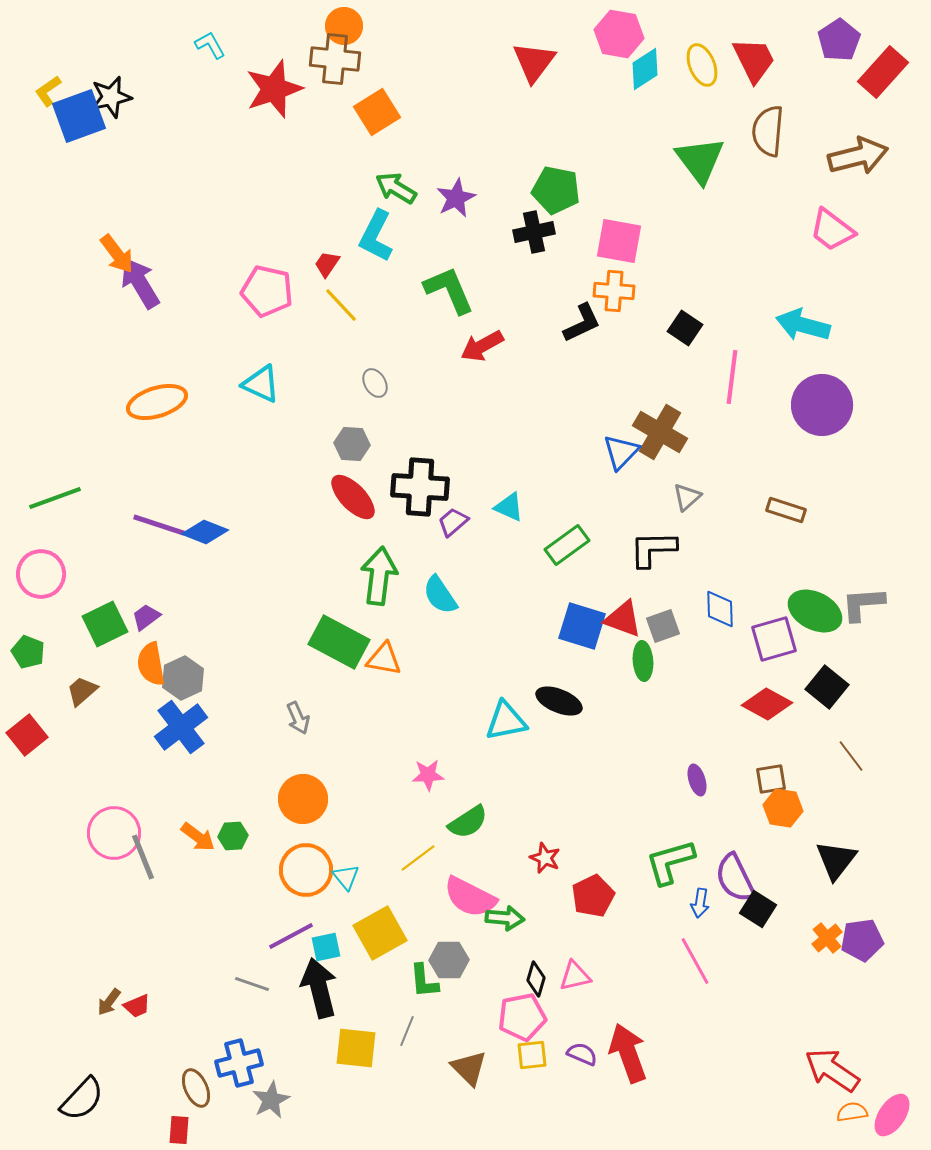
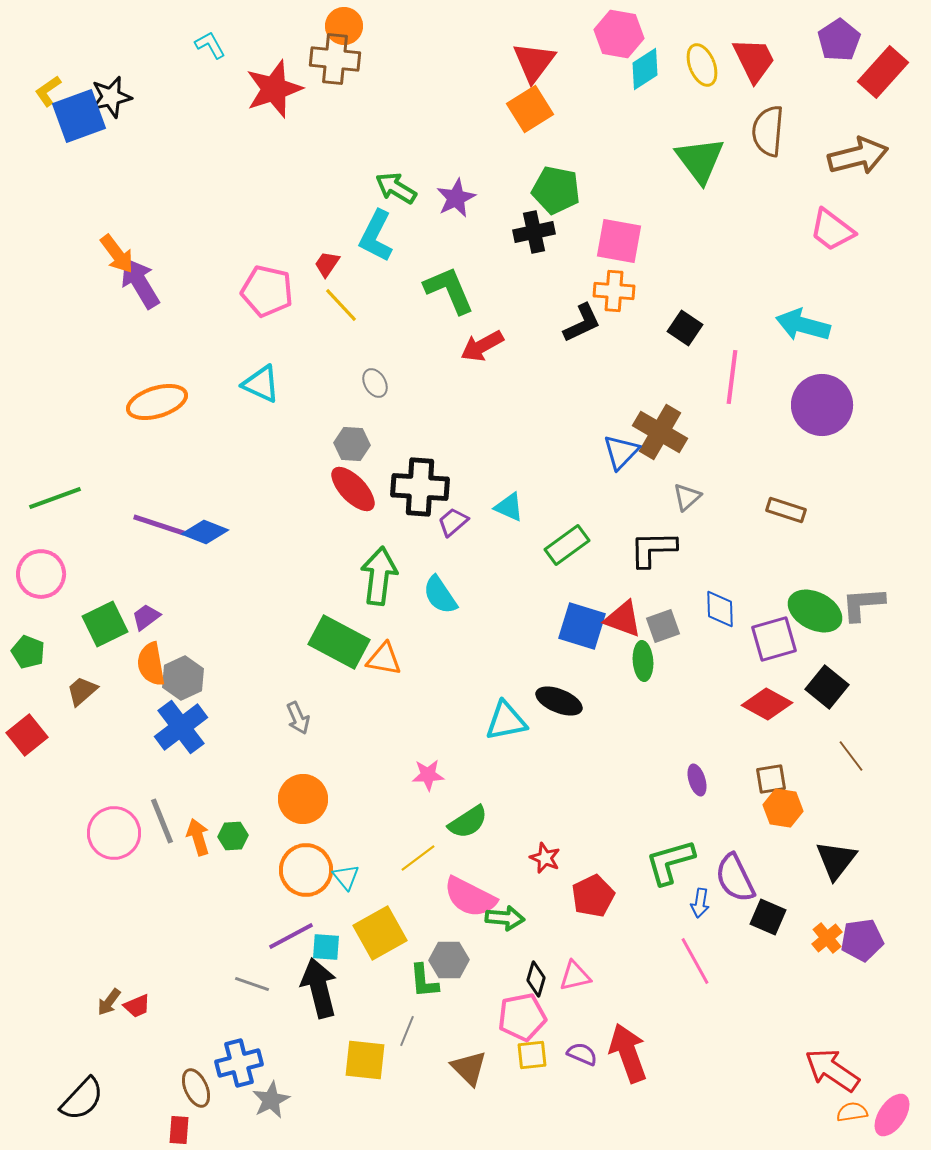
orange square at (377, 112): moved 153 px right, 3 px up
red ellipse at (353, 497): moved 8 px up
orange arrow at (198, 837): rotated 144 degrees counterclockwise
gray line at (143, 857): moved 19 px right, 36 px up
black square at (758, 909): moved 10 px right, 8 px down; rotated 9 degrees counterclockwise
cyan square at (326, 947): rotated 16 degrees clockwise
yellow square at (356, 1048): moved 9 px right, 12 px down
